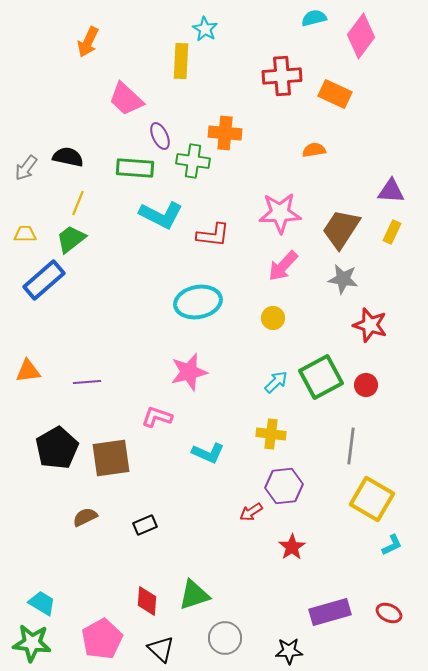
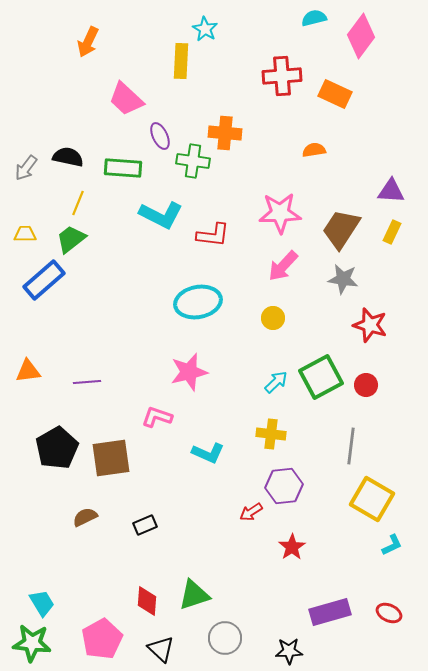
green rectangle at (135, 168): moved 12 px left
cyan trapezoid at (42, 603): rotated 28 degrees clockwise
